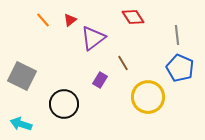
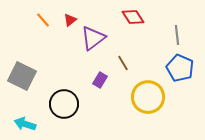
cyan arrow: moved 4 px right
